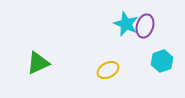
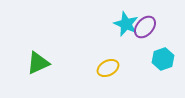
purple ellipse: moved 1 px down; rotated 25 degrees clockwise
cyan hexagon: moved 1 px right, 2 px up
yellow ellipse: moved 2 px up
